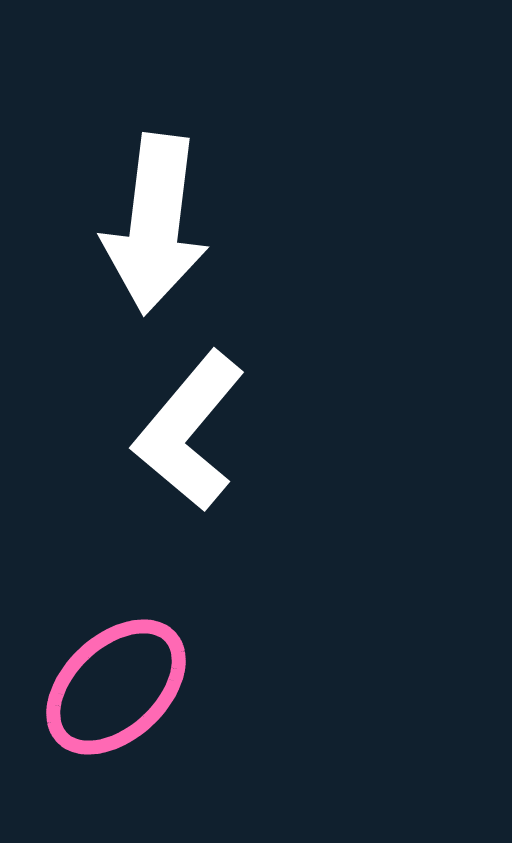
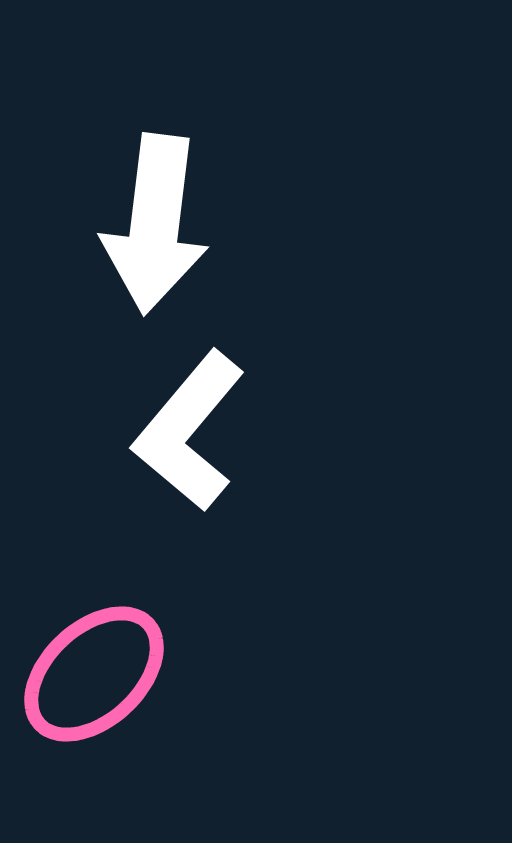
pink ellipse: moved 22 px left, 13 px up
